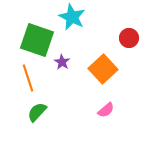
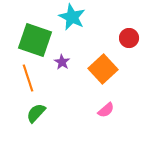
green square: moved 2 px left
green semicircle: moved 1 px left, 1 px down
